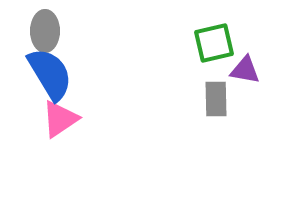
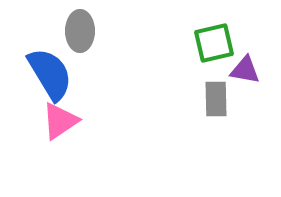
gray ellipse: moved 35 px right
pink triangle: moved 2 px down
